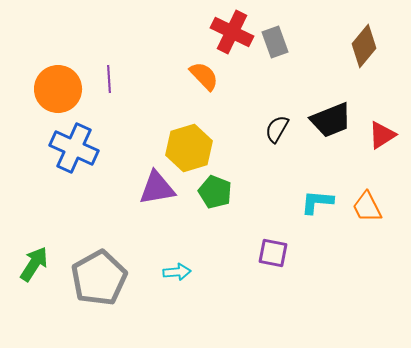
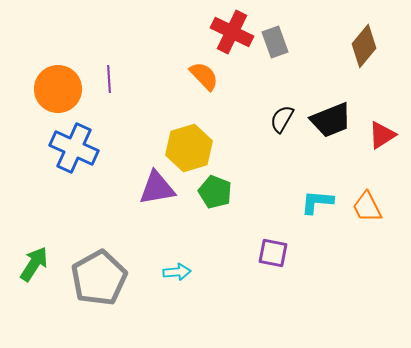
black semicircle: moved 5 px right, 10 px up
